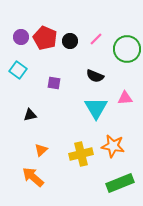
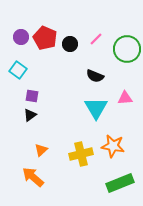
black circle: moved 3 px down
purple square: moved 22 px left, 13 px down
black triangle: rotated 24 degrees counterclockwise
